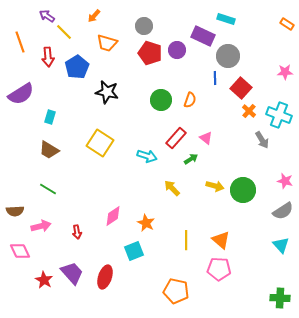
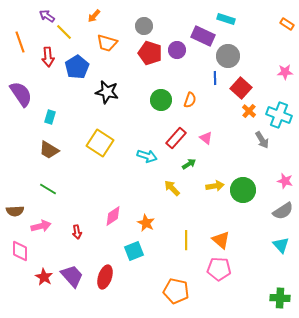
purple semicircle at (21, 94): rotated 92 degrees counterclockwise
green arrow at (191, 159): moved 2 px left, 5 px down
yellow arrow at (215, 186): rotated 24 degrees counterclockwise
pink diamond at (20, 251): rotated 25 degrees clockwise
purple trapezoid at (72, 273): moved 3 px down
red star at (44, 280): moved 3 px up
